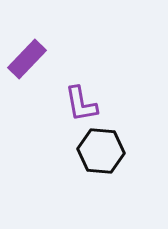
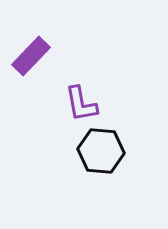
purple rectangle: moved 4 px right, 3 px up
